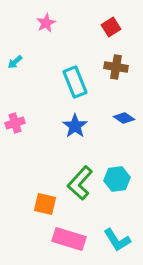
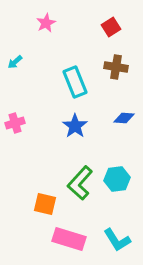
blue diamond: rotated 30 degrees counterclockwise
